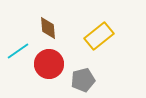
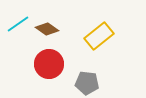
brown diamond: moved 1 px left, 1 px down; rotated 50 degrees counterclockwise
cyan line: moved 27 px up
gray pentagon: moved 4 px right, 3 px down; rotated 20 degrees clockwise
